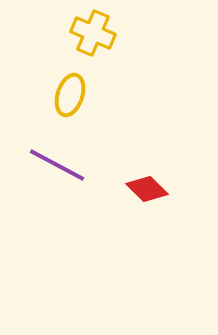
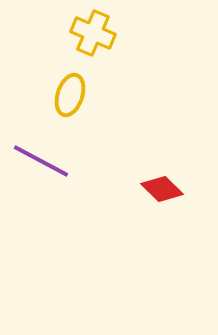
purple line: moved 16 px left, 4 px up
red diamond: moved 15 px right
